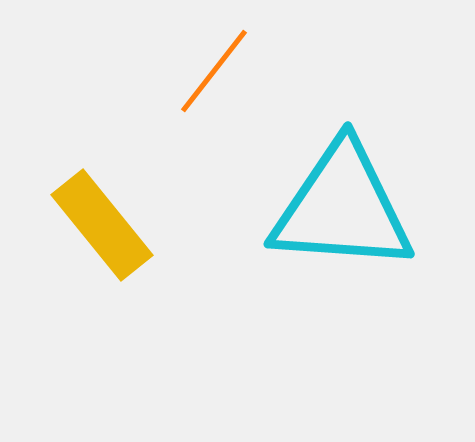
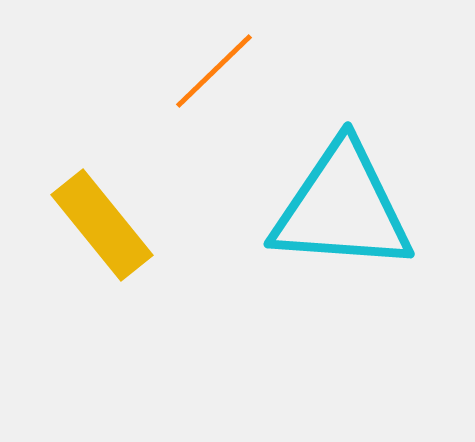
orange line: rotated 8 degrees clockwise
